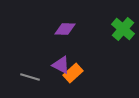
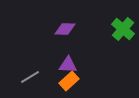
purple triangle: moved 7 px right; rotated 24 degrees counterclockwise
orange rectangle: moved 4 px left, 8 px down
gray line: rotated 48 degrees counterclockwise
